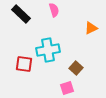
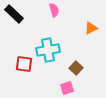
black rectangle: moved 7 px left
